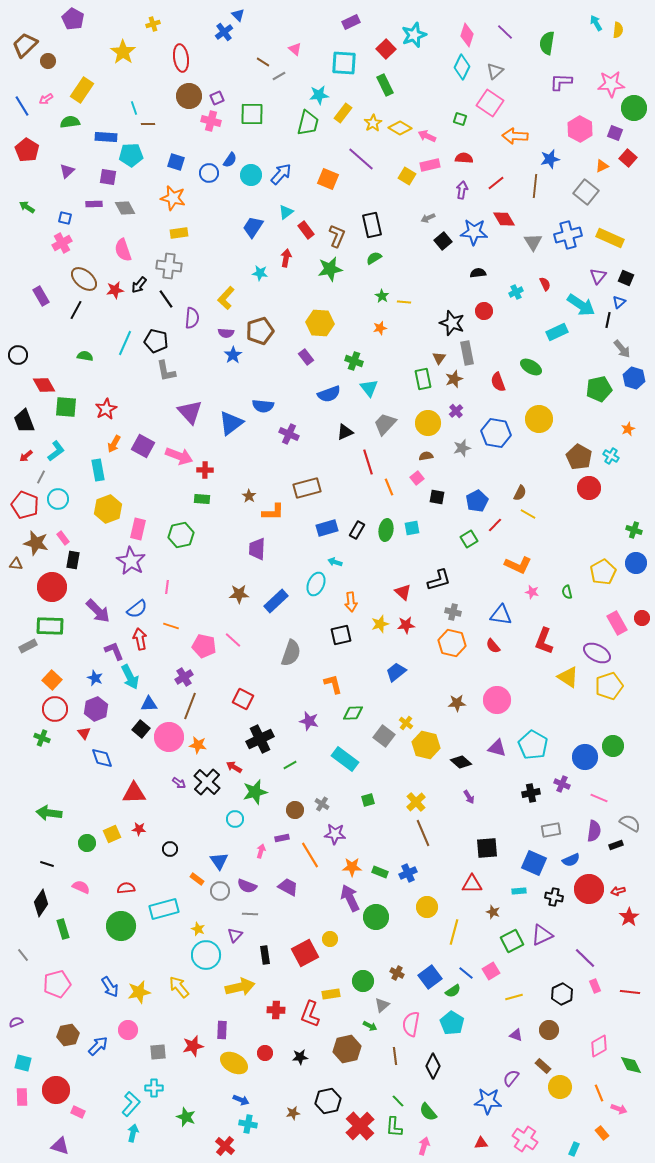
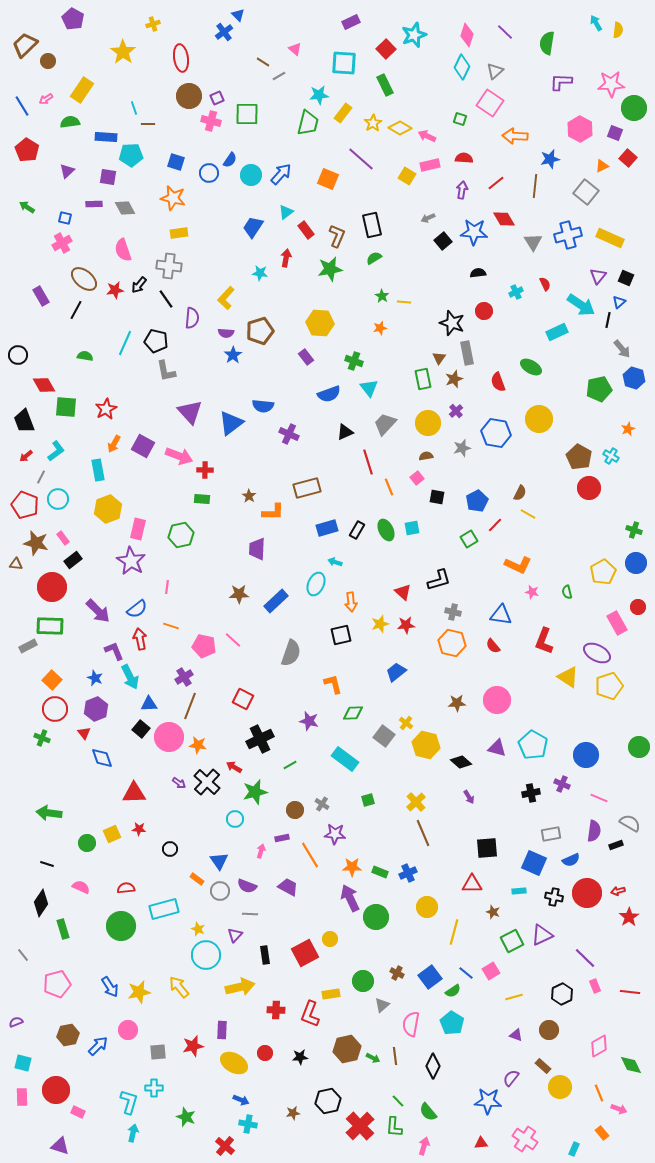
green square at (252, 114): moved 5 px left
green ellipse at (386, 530): rotated 35 degrees counterclockwise
black rectangle at (73, 560): rotated 42 degrees clockwise
red circle at (642, 618): moved 4 px left, 11 px up
green circle at (613, 746): moved 26 px right, 1 px down
blue circle at (585, 757): moved 1 px right, 2 px up
gray rectangle at (551, 830): moved 4 px down
red circle at (589, 889): moved 2 px left, 4 px down
green arrow at (370, 1026): moved 3 px right, 32 px down
cyan L-shape at (131, 1104): moved 2 px left, 2 px up; rotated 25 degrees counterclockwise
